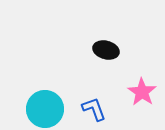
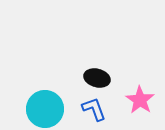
black ellipse: moved 9 px left, 28 px down
pink star: moved 2 px left, 8 px down
